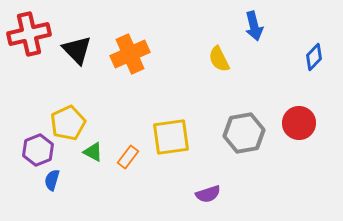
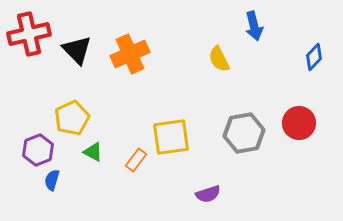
yellow pentagon: moved 4 px right, 5 px up
orange rectangle: moved 8 px right, 3 px down
